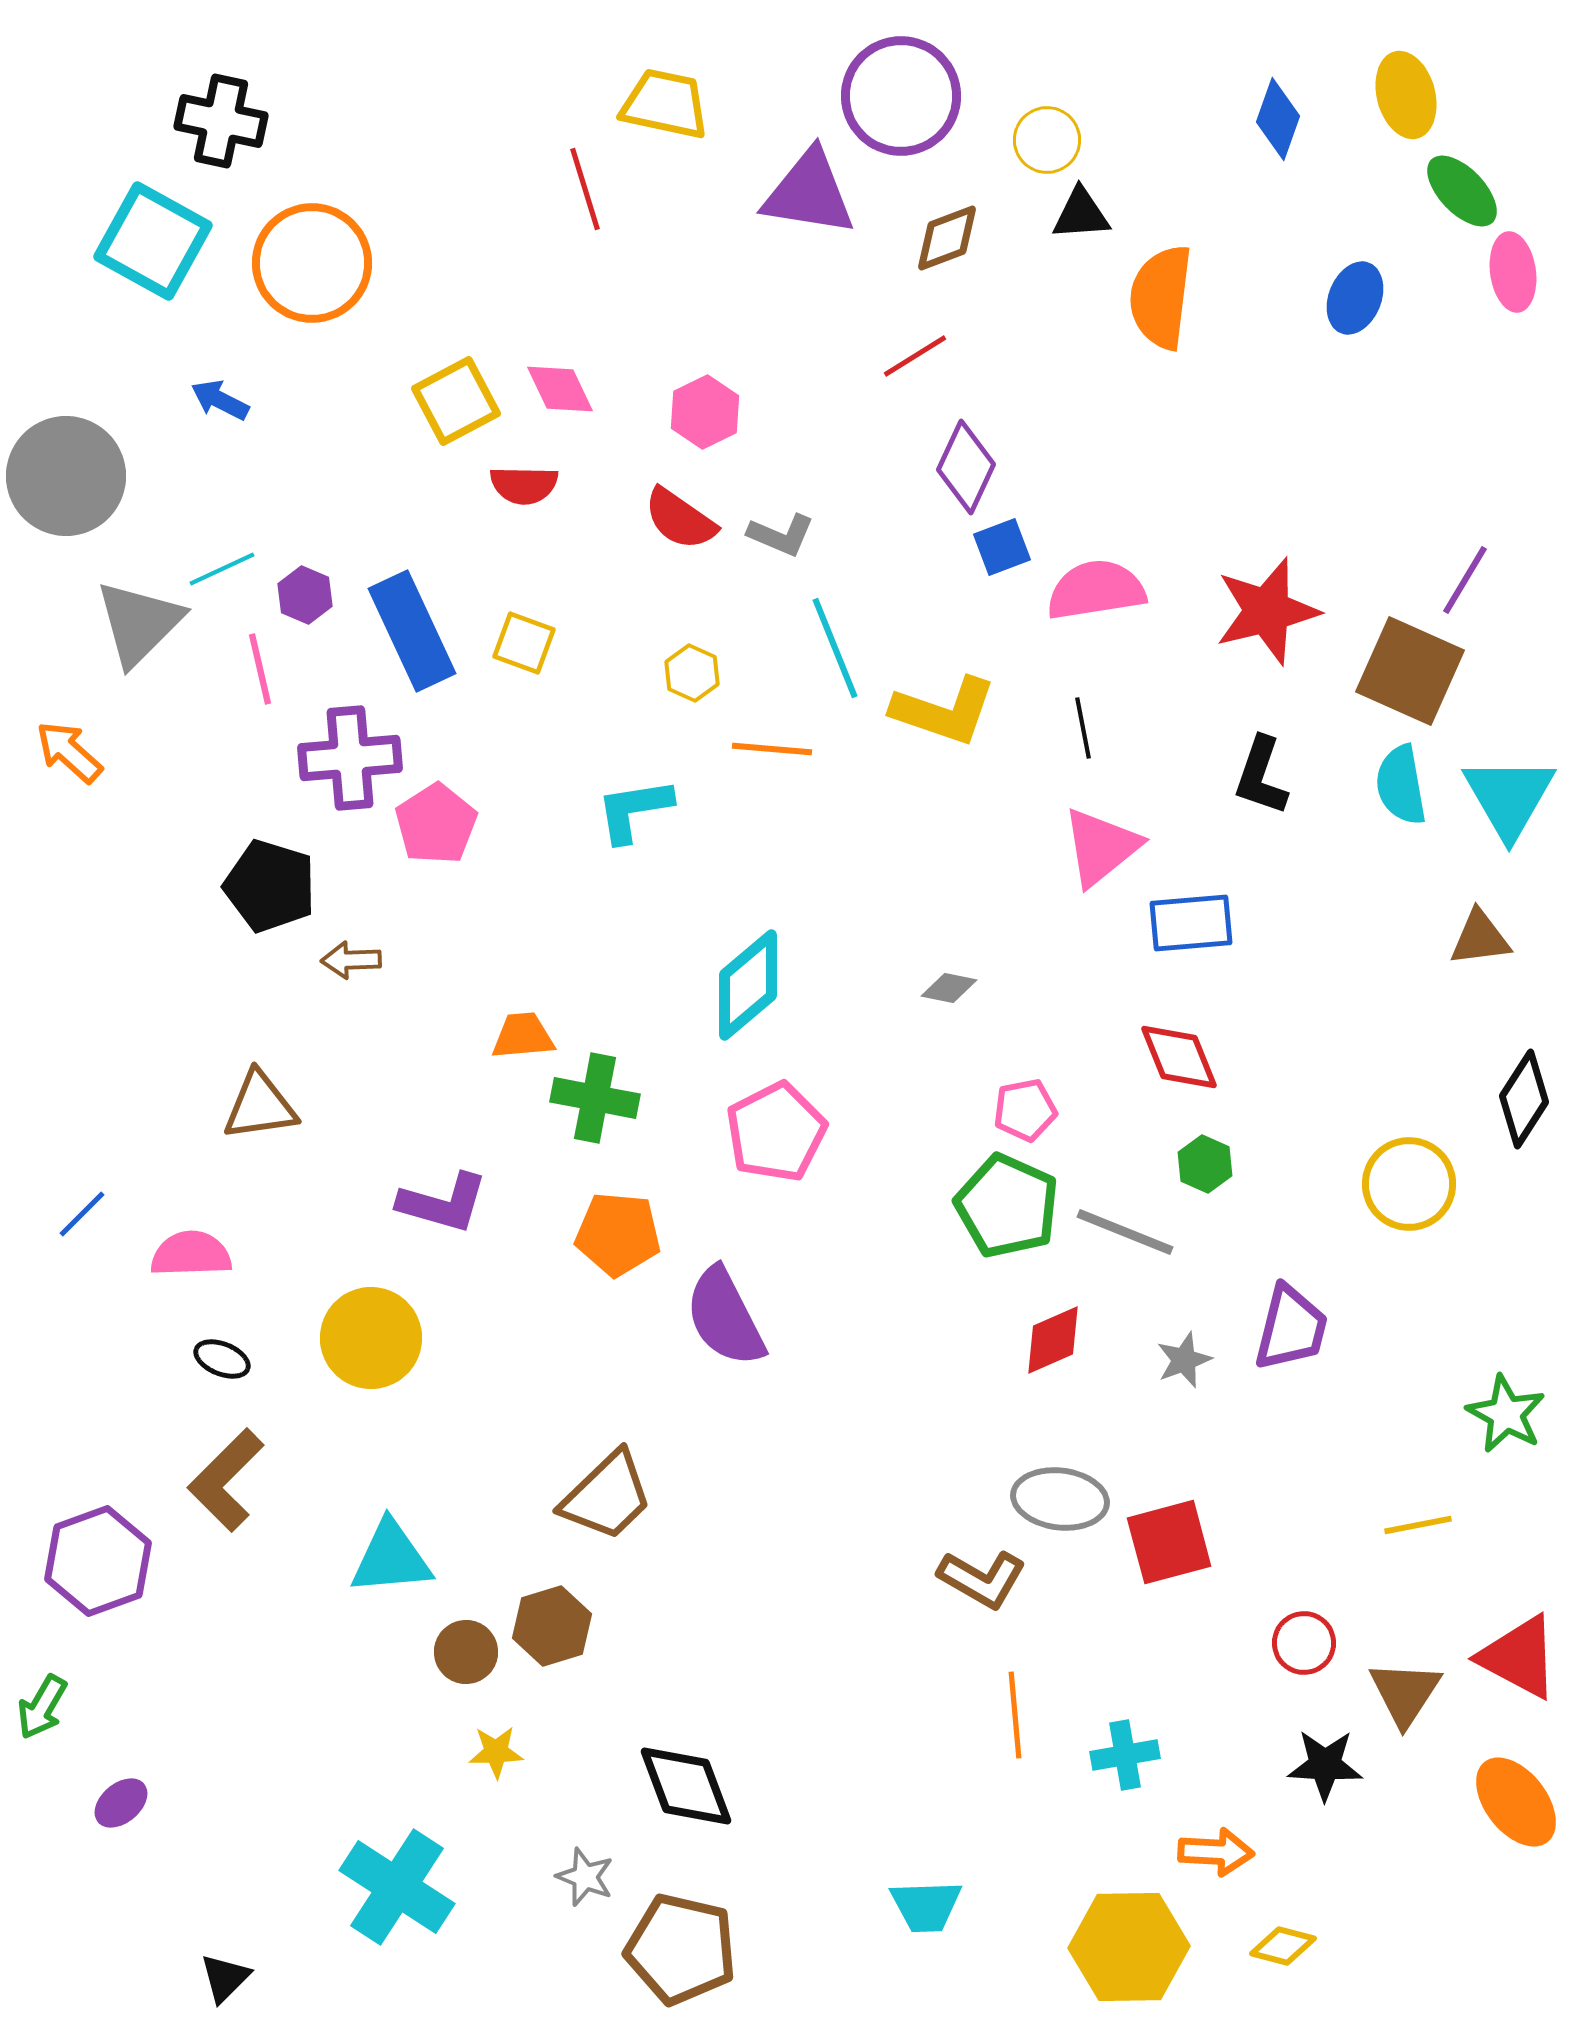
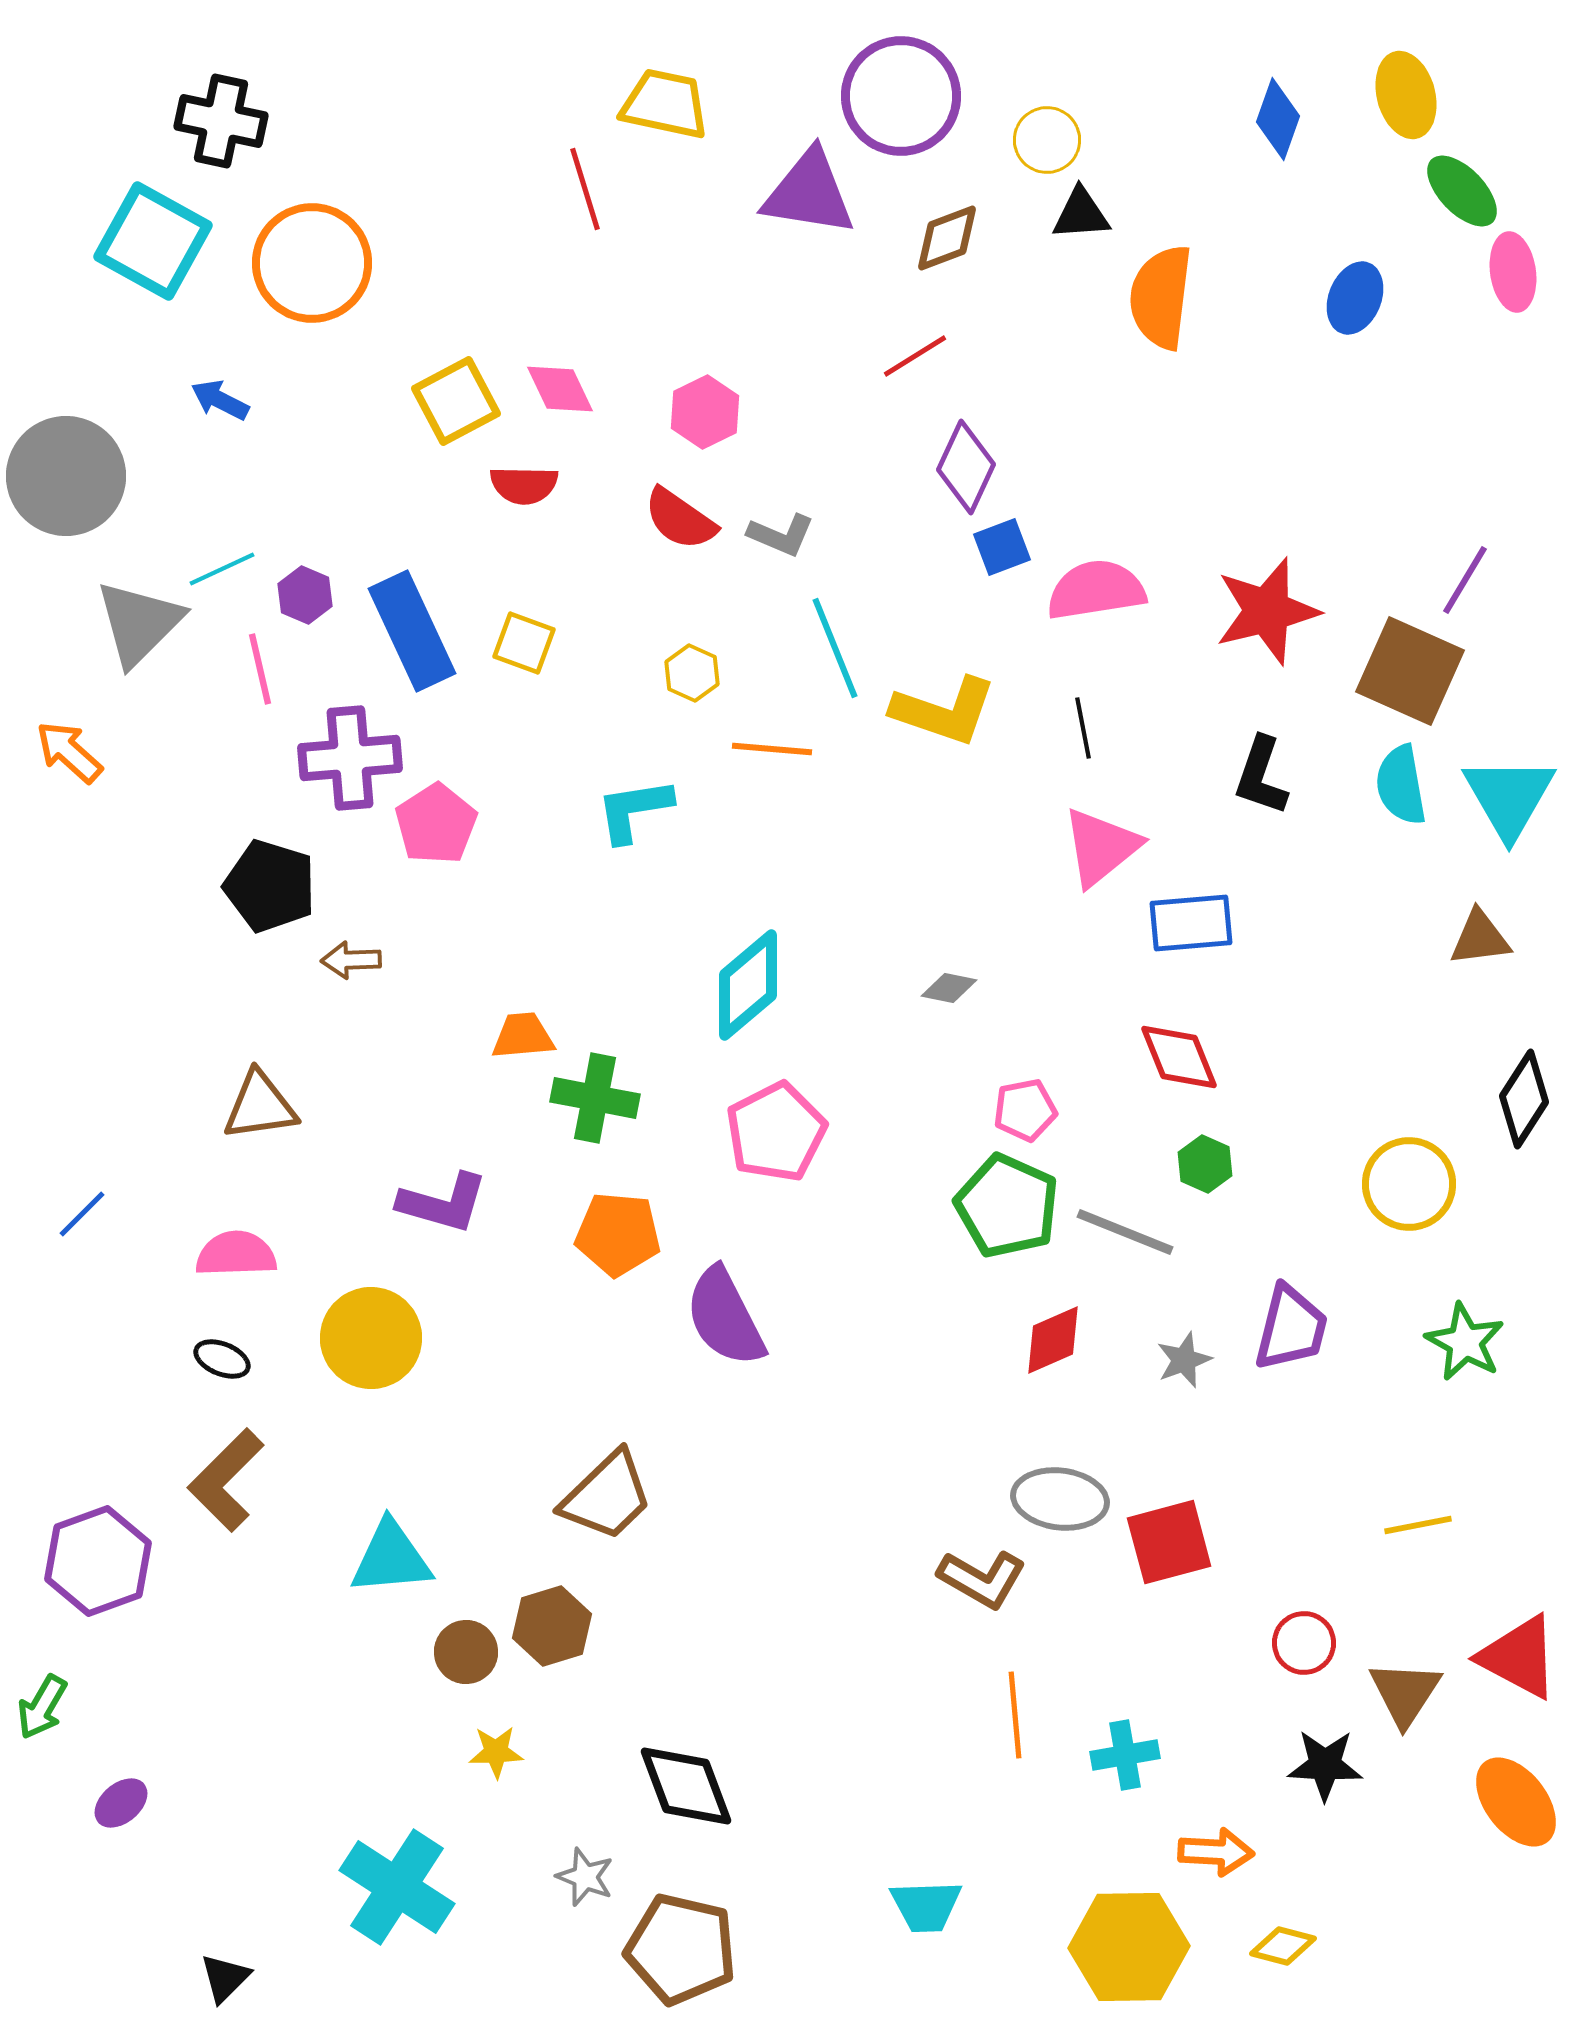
pink semicircle at (191, 1254): moved 45 px right
green star at (1506, 1414): moved 41 px left, 72 px up
